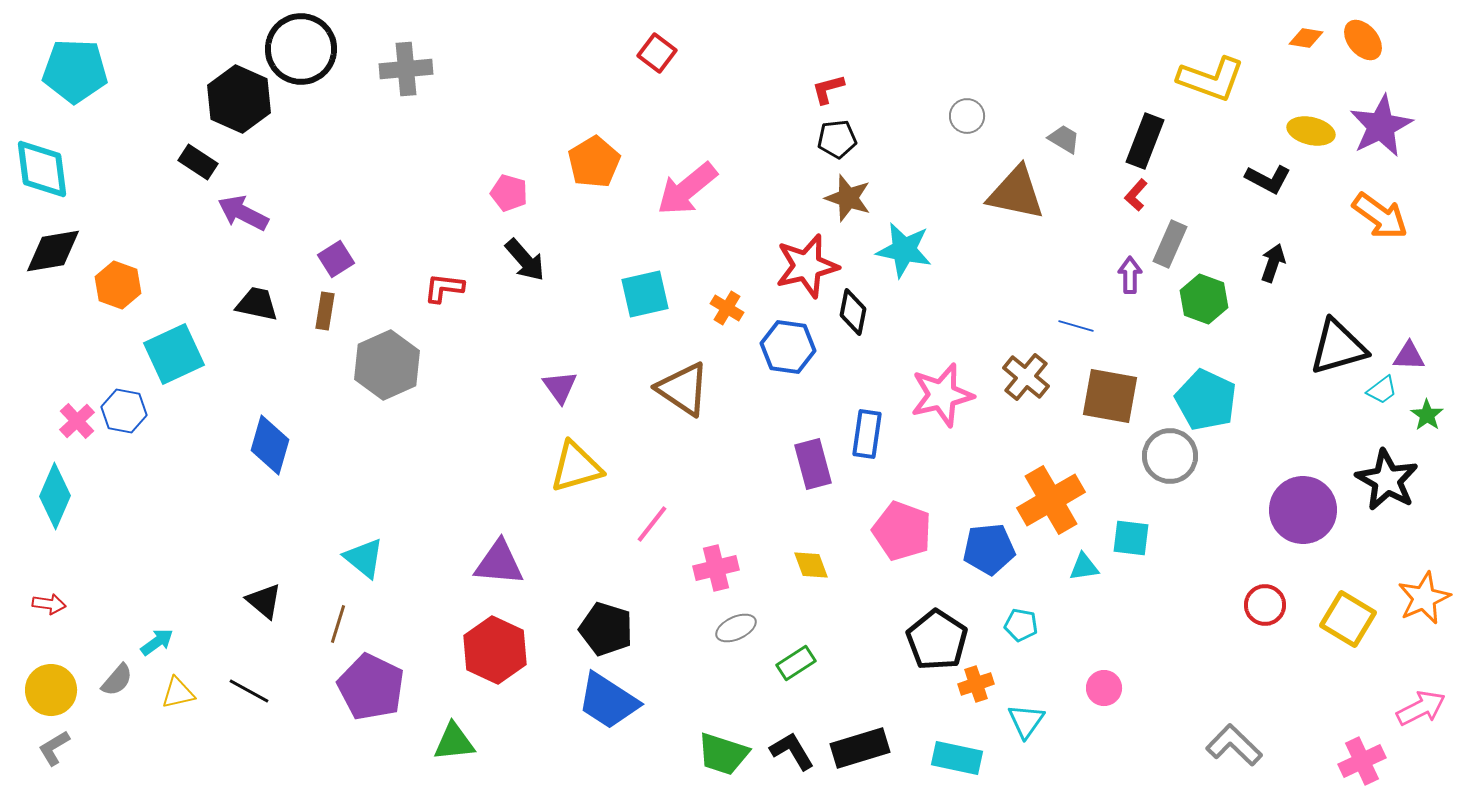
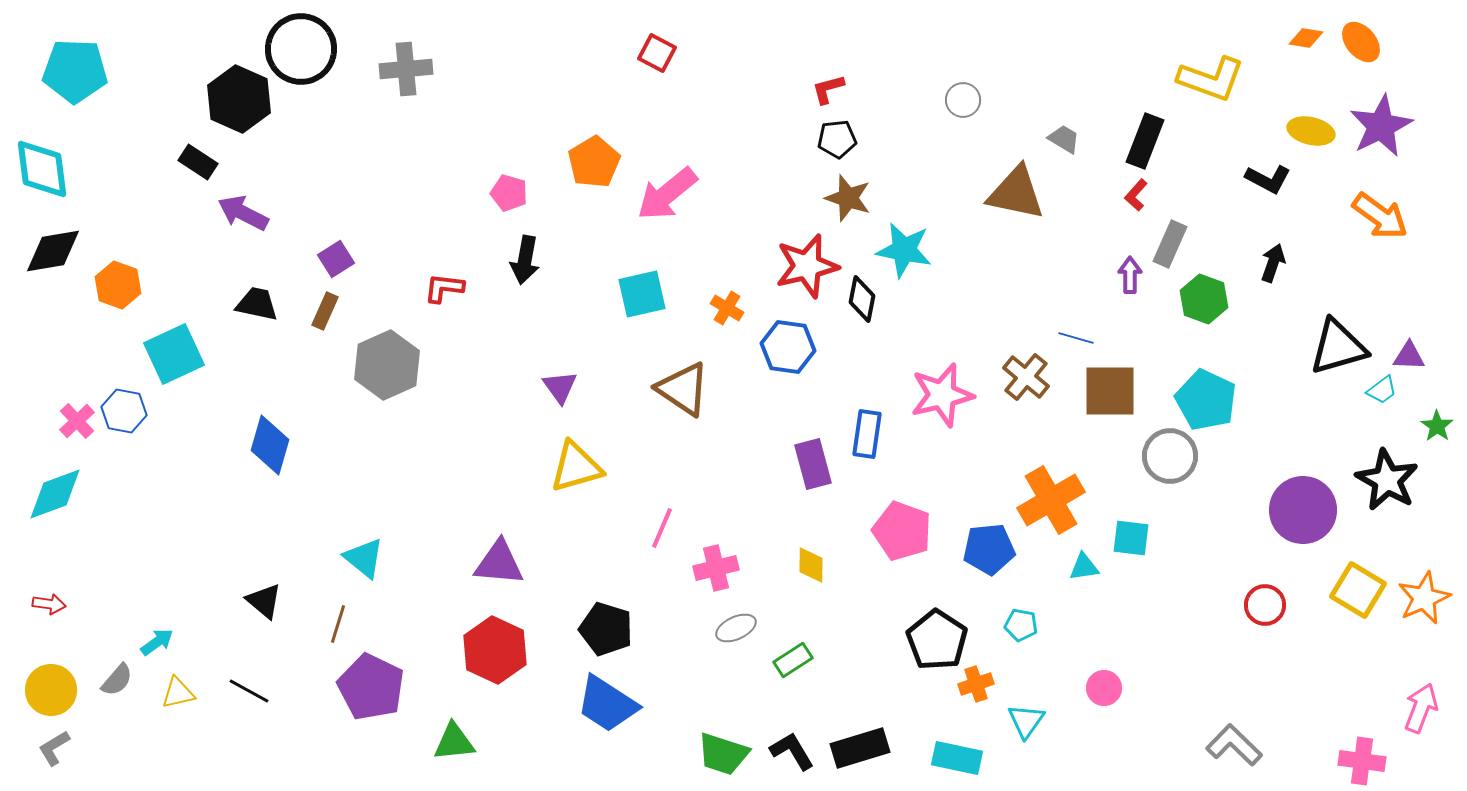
orange ellipse at (1363, 40): moved 2 px left, 2 px down
red square at (657, 53): rotated 9 degrees counterclockwise
gray circle at (967, 116): moved 4 px left, 16 px up
pink arrow at (687, 189): moved 20 px left, 5 px down
black arrow at (525, 260): rotated 51 degrees clockwise
cyan square at (645, 294): moved 3 px left
brown rectangle at (325, 311): rotated 15 degrees clockwise
black diamond at (853, 312): moved 9 px right, 13 px up
blue line at (1076, 326): moved 12 px down
brown square at (1110, 396): moved 5 px up; rotated 10 degrees counterclockwise
green star at (1427, 415): moved 10 px right, 11 px down
cyan diamond at (55, 496): moved 2 px up; rotated 46 degrees clockwise
pink line at (652, 524): moved 10 px right, 4 px down; rotated 15 degrees counterclockwise
yellow diamond at (811, 565): rotated 21 degrees clockwise
yellow square at (1348, 619): moved 10 px right, 29 px up
green rectangle at (796, 663): moved 3 px left, 3 px up
blue trapezoid at (608, 701): moved 1 px left, 3 px down
pink arrow at (1421, 708): rotated 42 degrees counterclockwise
pink cross at (1362, 761): rotated 33 degrees clockwise
